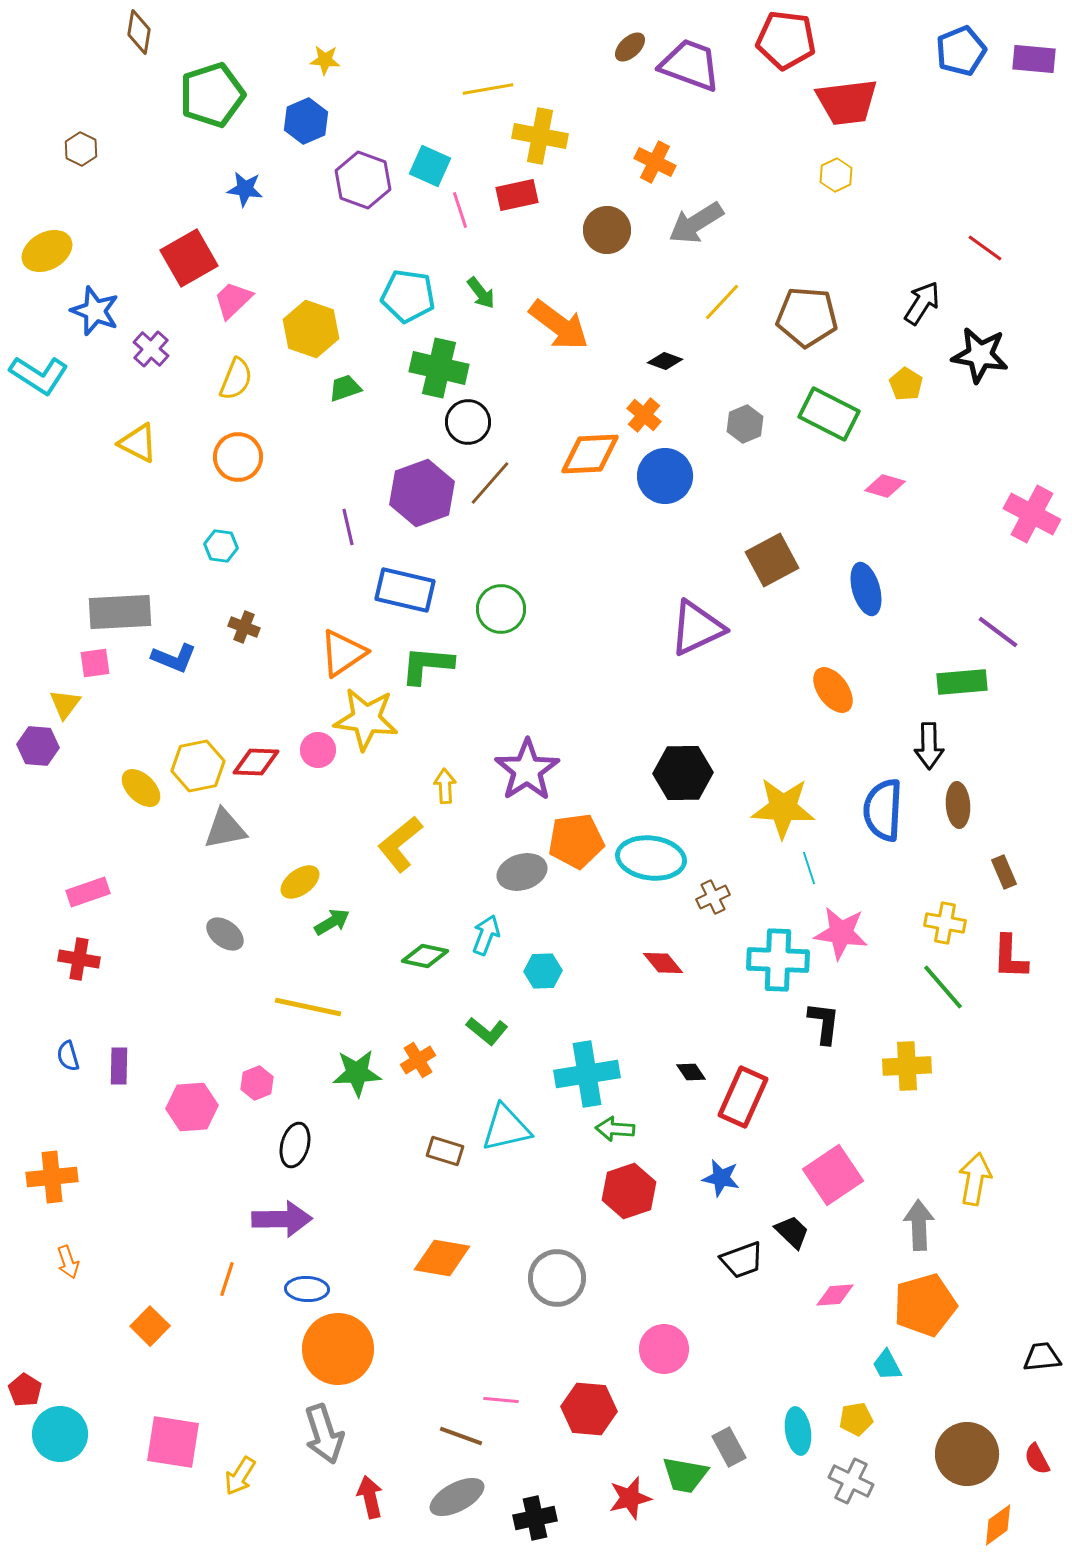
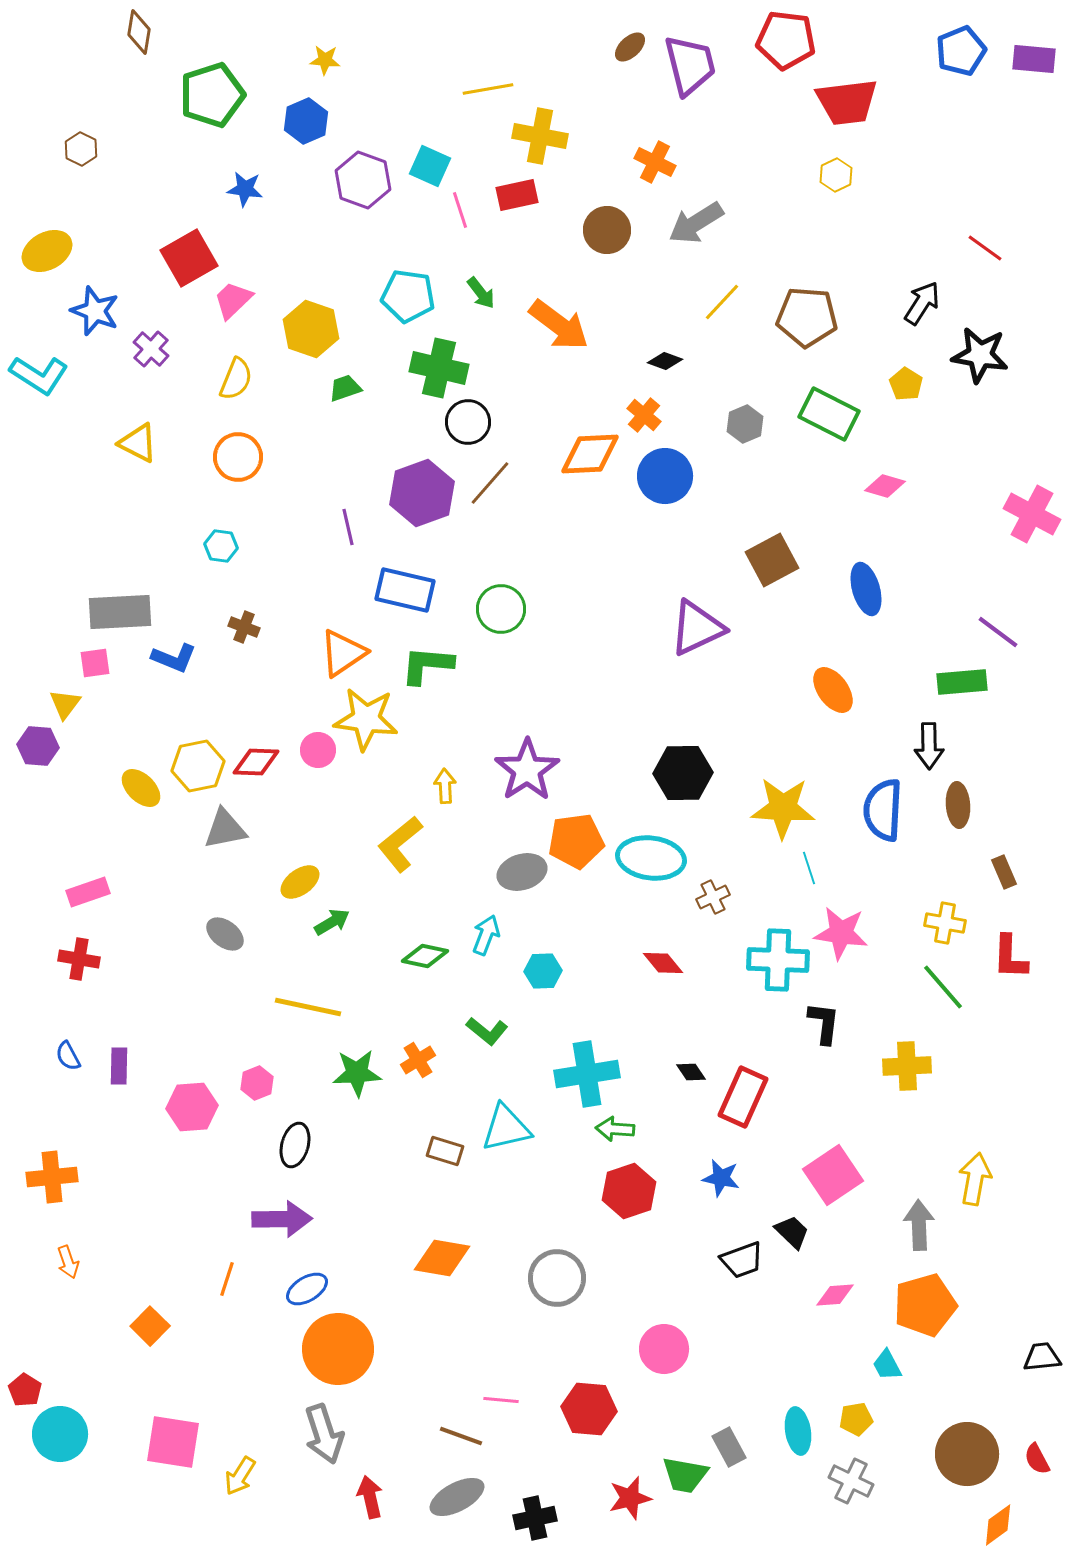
purple trapezoid at (690, 65): rotated 56 degrees clockwise
blue semicircle at (68, 1056): rotated 12 degrees counterclockwise
blue ellipse at (307, 1289): rotated 33 degrees counterclockwise
